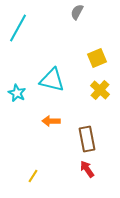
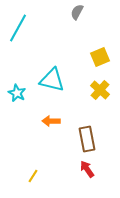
yellow square: moved 3 px right, 1 px up
